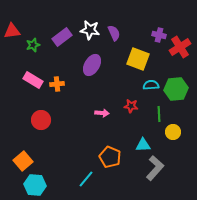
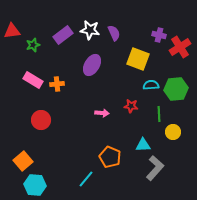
purple rectangle: moved 1 px right, 2 px up
